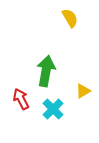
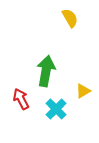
cyan cross: moved 3 px right
